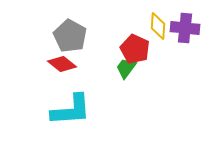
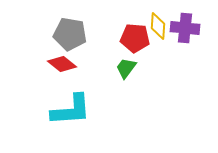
gray pentagon: moved 2 px up; rotated 20 degrees counterclockwise
red pentagon: moved 11 px up; rotated 20 degrees counterclockwise
